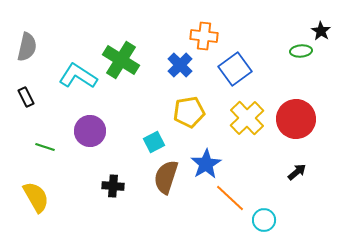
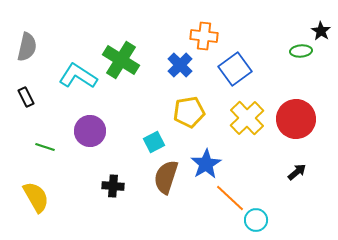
cyan circle: moved 8 px left
